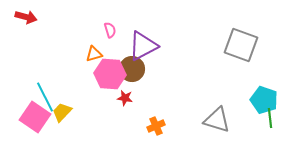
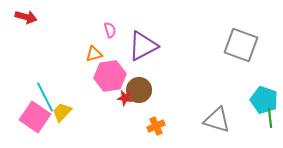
brown circle: moved 7 px right, 21 px down
pink hexagon: moved 2 px down; rotated 12 degrees counterclockwise
